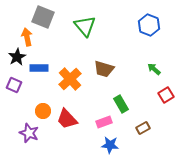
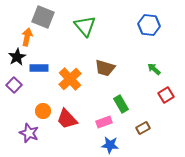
blue hexagon: rotated 15 degrees counterclockwise
orange arrow: rotated 24 degrees clockwise
brown trapezoid: moved 1 px right, 1 px up
purple square: rotated 21 degrees clockwise
